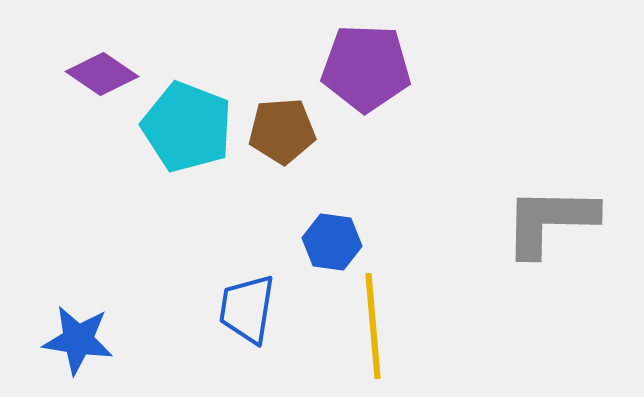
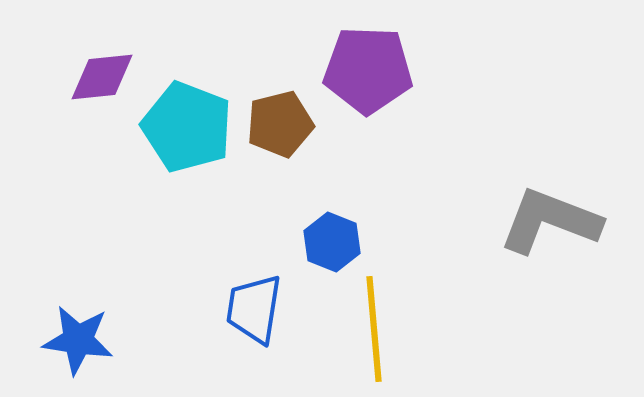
purple pentagon: moved 2 px right, 2 px down
purple diamond: moved 3 px down; rotated 40 degrees counterclockwise
brown pentagon: moved 2 px left, 7 px up; rotated 10 degrees counterclockwise
gray L-shape: rotated 20 degrees clockwise
blue hexagon: rotated 14 degrees clockwise
blue trapezoid: moved 7 px right
yellow line: moved 1 px right, 3 px down
